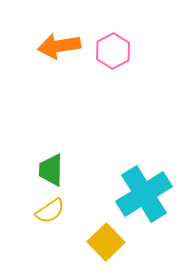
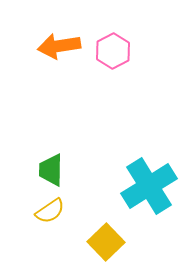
cyan cross: moved 5 px right, 8 px up
